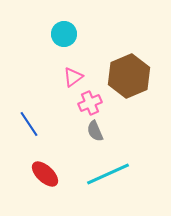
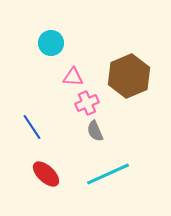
cyan circle: moved 13 px left, 9 px down
pink triangle: rotated 40 degrees clockwise
pink cross: moved 3 px left
blue line: moved 3 px right, 3 px down
red ellipse: moved 1 px right
